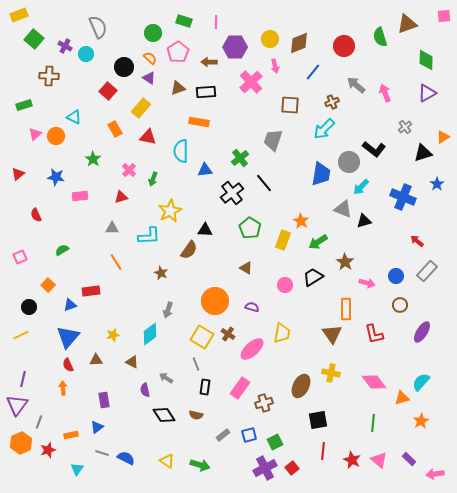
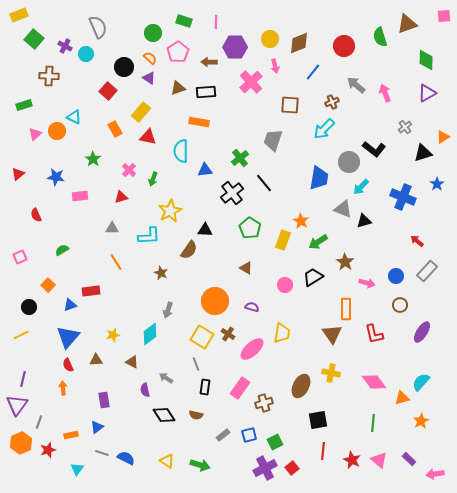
yellow rectangle at (141, 108): moved 4 px down
orange circle at (56, 136): moved 1 px right, 5 px up
blue trapezoid at (321, 174): moved 2 px left, 4 px down
